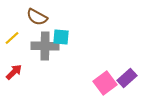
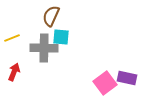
brown semicircle: moved 14 px right, 1 px up; rotated 85 degrees clockwise
yellow line: rotated 21 degrees clockwise
gray cross: moved 1 px left, 2 px down
red arrow: rotated 24 degrees counterclockwise
purple rectangle: rotated 54 degrees clockwise
